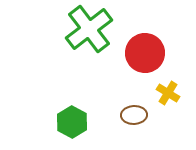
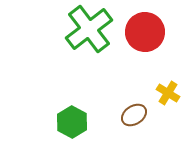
red circle: moved 21 px up
brown ellipse: rotated 30 degrees counterclockwise
